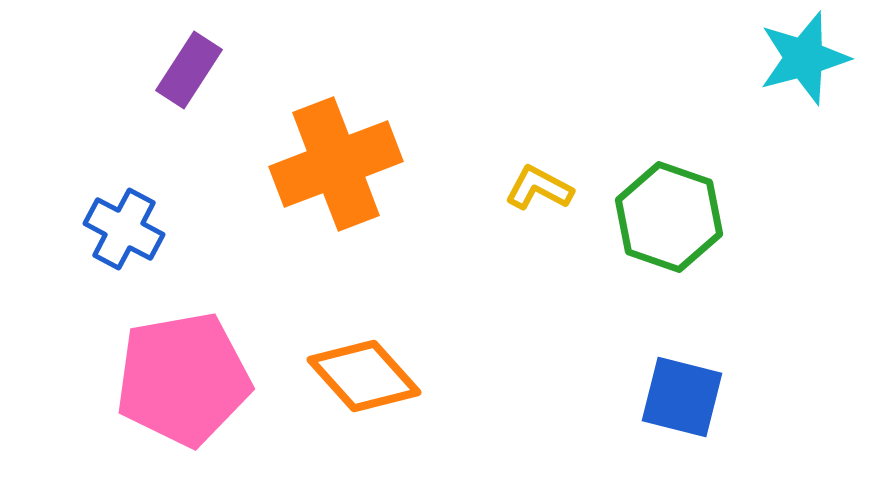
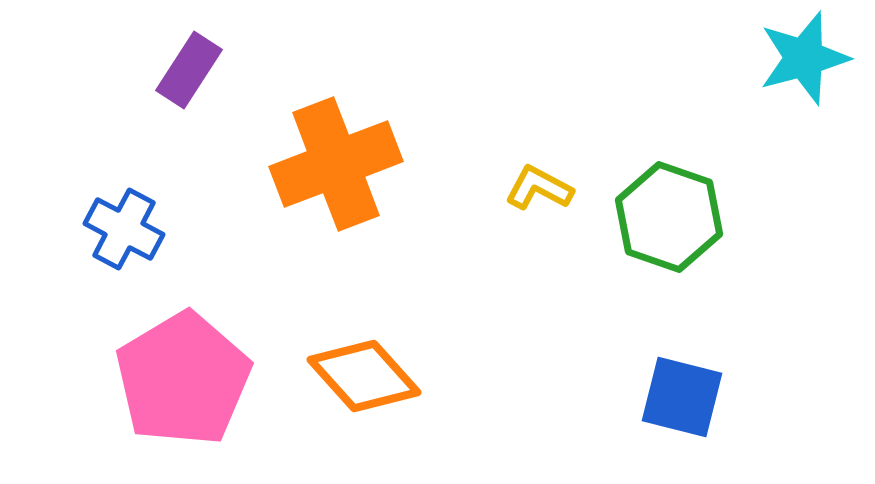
pink pentagon: rotated 21 degrees counterclockwise
